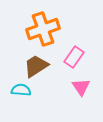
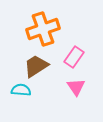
pink triangle: moved 5 px left
